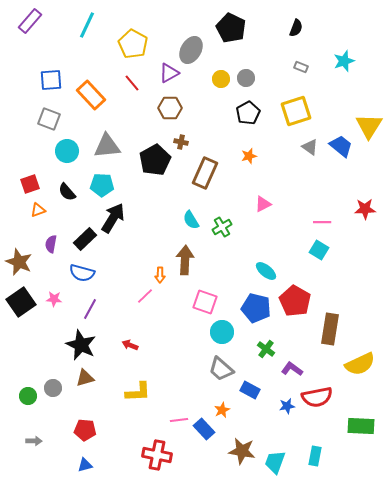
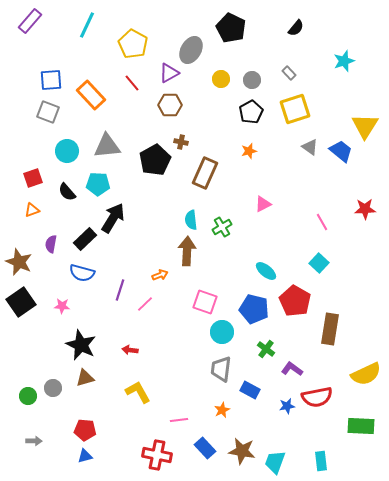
black semicircle at (296, 28): rotated 18 degrees clockwise
gray rectangle at (301, 67): moved 12 px left, 6 px down; rotated 24 degrees clockwise
gray circle at (246, 78): moved 6 px right, 2 px down
brown hexagon at (170, 108): moved 3 px up
yellow square at (296, 111): moved 1 px left, 2 px up
black pentagon at (248, 113): moved 3 px right, 1 px up
gray square at (49, 119): moved 1 px left, 7 px up
yellow triangle at (369, 126): moved 4 px left
blue trapezoid at (341, 146): moved 5 px down
orange star at (249, 156): moved 5 px up
red square at (30, 184): moved 3 px right, 6 px up
cyan pentagon at (102, 185): moved 4 px left, 1 px up
orange triangle at (38, 210): moved 6 px left
cyan semicircle at (191, 220): rotated 24 degrees clockwise
pink line at (322, 222): rotated 60 degrees clockwise
cyan square at (319, 250): moved 13 px down; rotated 12 degrees clockwise
brown arrow at (185, 260): moved 2 px right, 9 px up
orange arrow at (160, 275): rotated 112 degrees counterclockwise
pink line at (145, 296): moved 8 px down
pink star at (54, 299): moved 8 px right, 7 px down
blue pentagon at (256, 308): moved 2 px left, 1 px down
purple line at (90, 309): moved 30 px right, 19 px up; rotated 10 degrees counterclockwise
red arrow at (130, 345): moved 5 px down; rotated 14 degrees counterclockwise
yellow semicircle at (360, 364): moved 6 px right, 10 px down
gray trapezoid at (221, 369): rotated 56 degrees clockwise
yellow L-shape at (138, 392): rotated 116 degrees counterclockwise
blue rectangle at (204, 429): moved 1 px right, 19 px down
cyan rectangle at (315, 456): moved 6 px right, 5 px down; rotated 18 degrees counterclockwise
blue triangle at (85, 465): moved 9 px up
